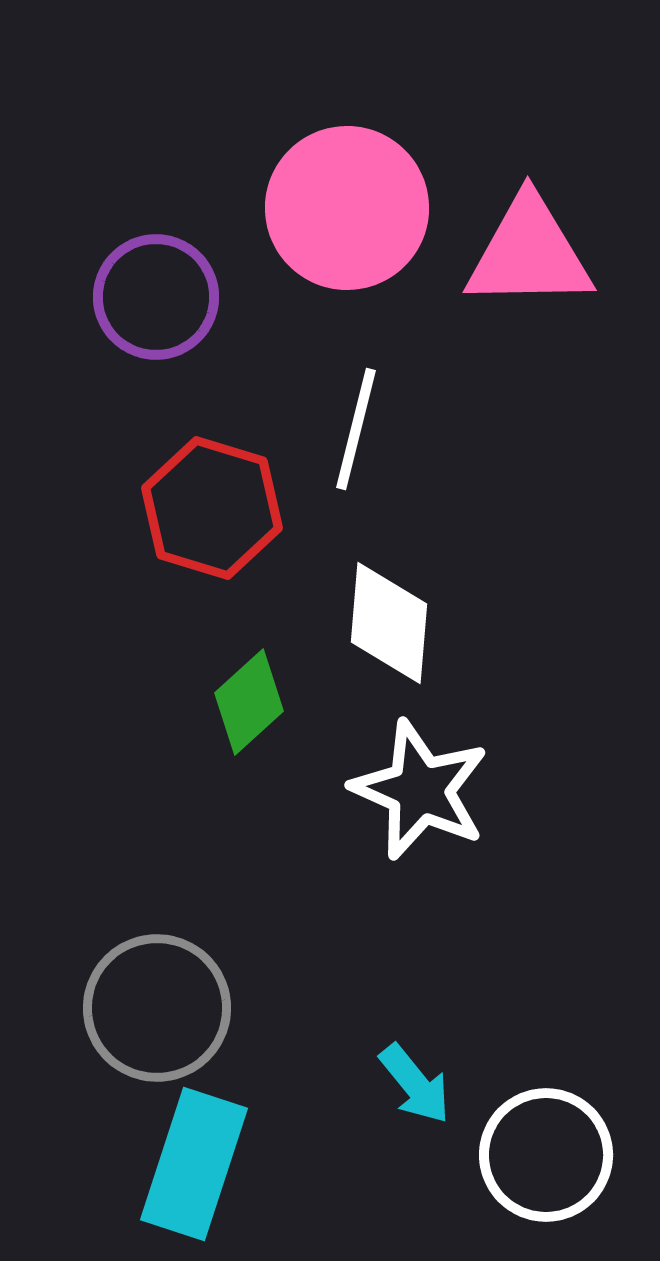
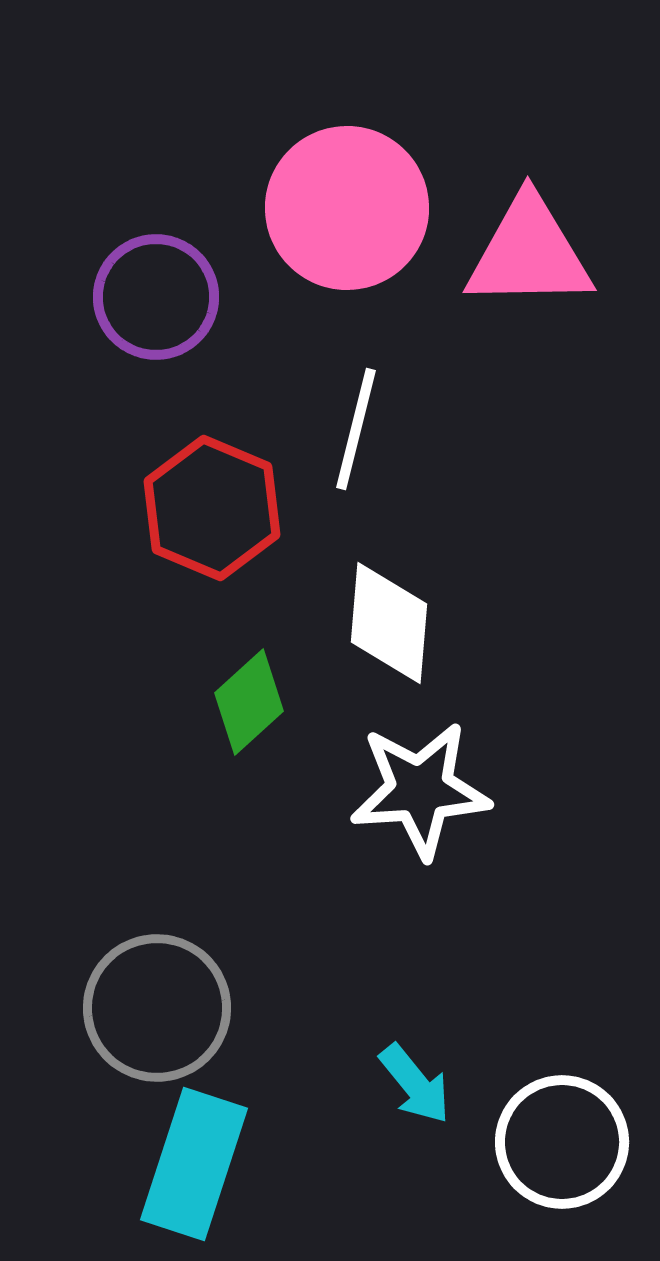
red hexagon: rotated 6 degrees clockwise
white star: rotated 28 degrees counterclockwise
white circle: moved 16 px right, 13 px up
